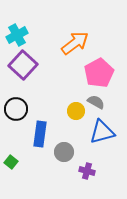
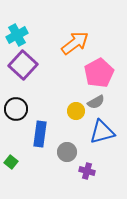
gray semicircle: rotated 120 degrees clockwise
gray circle: moved 3 px right
